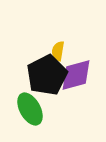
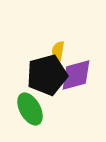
black pentagon: rotated 12 degrees clockwise
